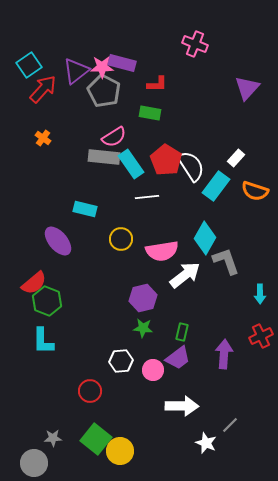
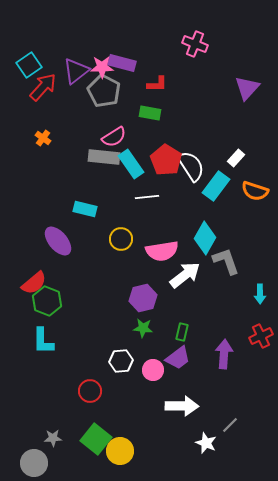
red arrow at (43, 89): moved 2 px up
